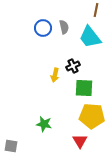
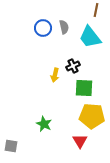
green star: rotated 14 degrees clockwise
